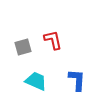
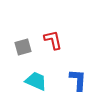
blue L-shape: moved 1 px right
